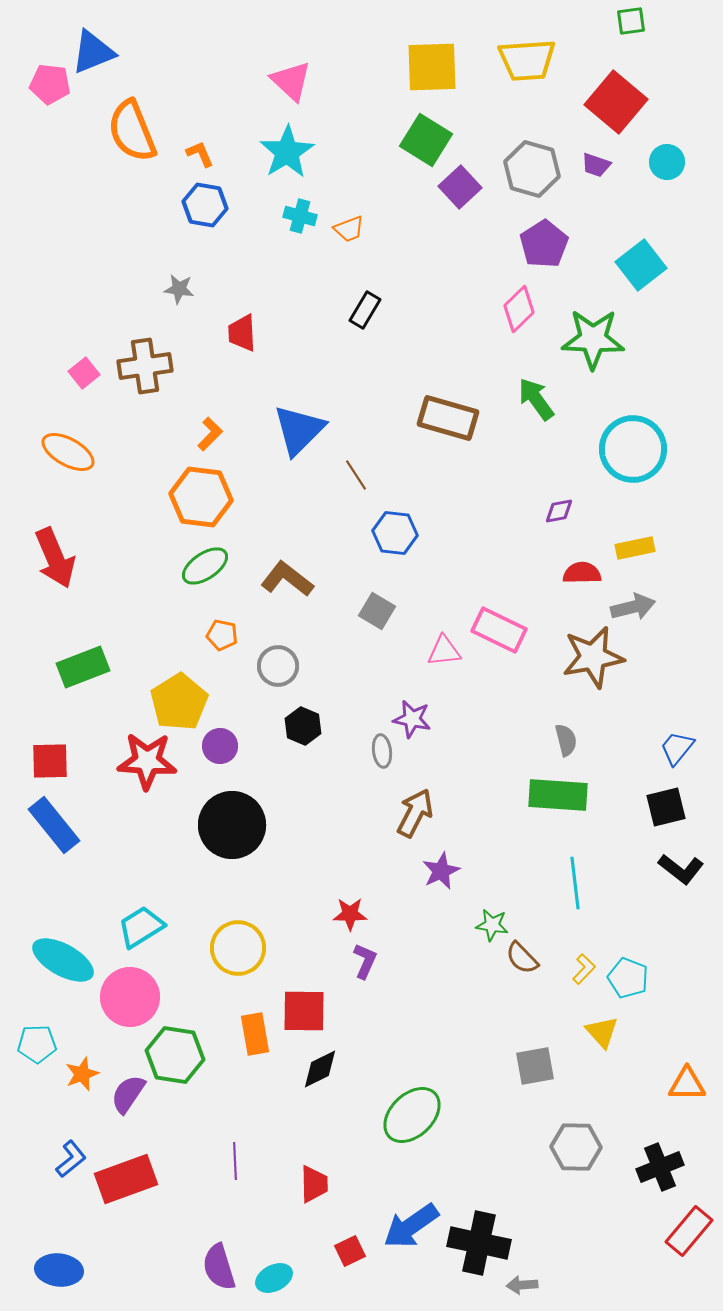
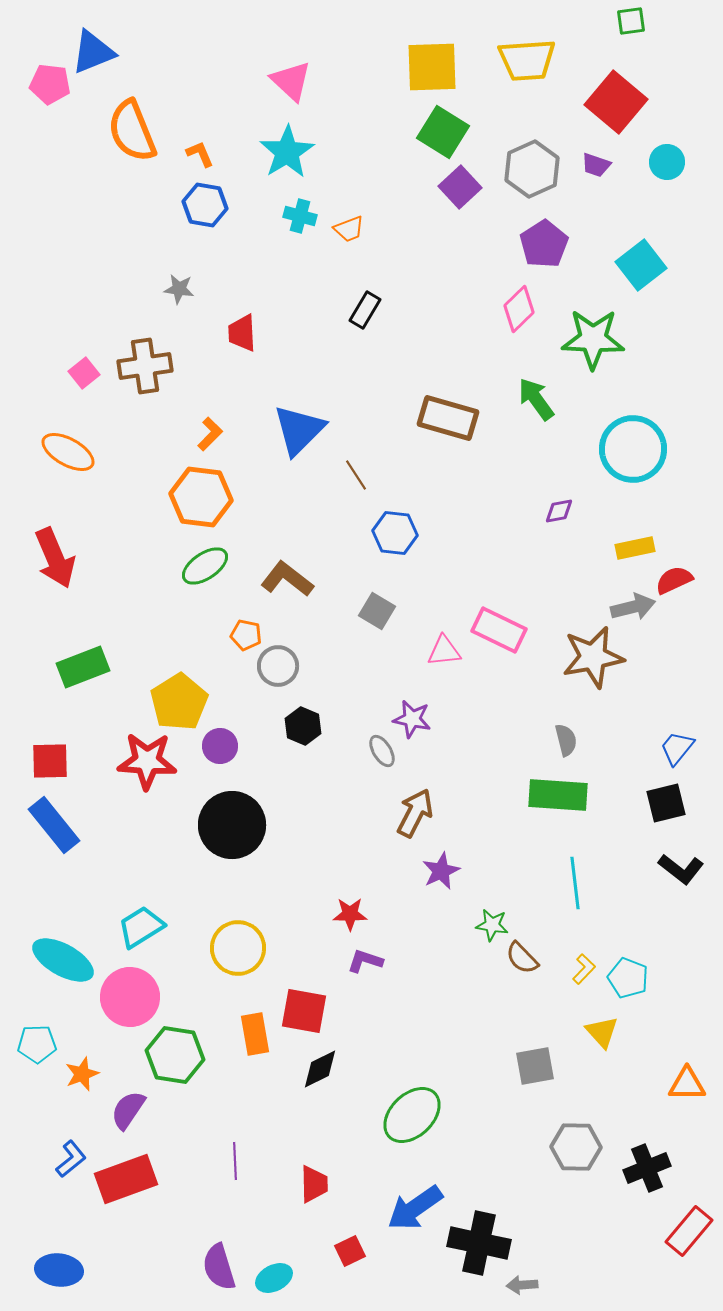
green square at (426, 140): moved 17 px right, 8 px up
gray hexagon at (532, 169): rotated 20 degrees clockwise
red semicircle at (582, 573): moved 92 px right, 7 px down; rotated 24 degrees counterclockwise
orange pentagon at (222, 635): moved 24 px right
gray ellipse at (382, 751): rotated 24 degrees counterclockwise
black square at (666, 807): moved 4 px up
purple L-shape at (365, 961): rotated 96 degrees counterclockwise
red square at (304, 1011): rotated 9 degrees clockwise
purple semicircle at (128, 1094): moved 16 px down
black cross at (660, 1167): moved 13 px left, 1 px down
blue arrow at (411, 1226): moved 4 px right, 18 px up
